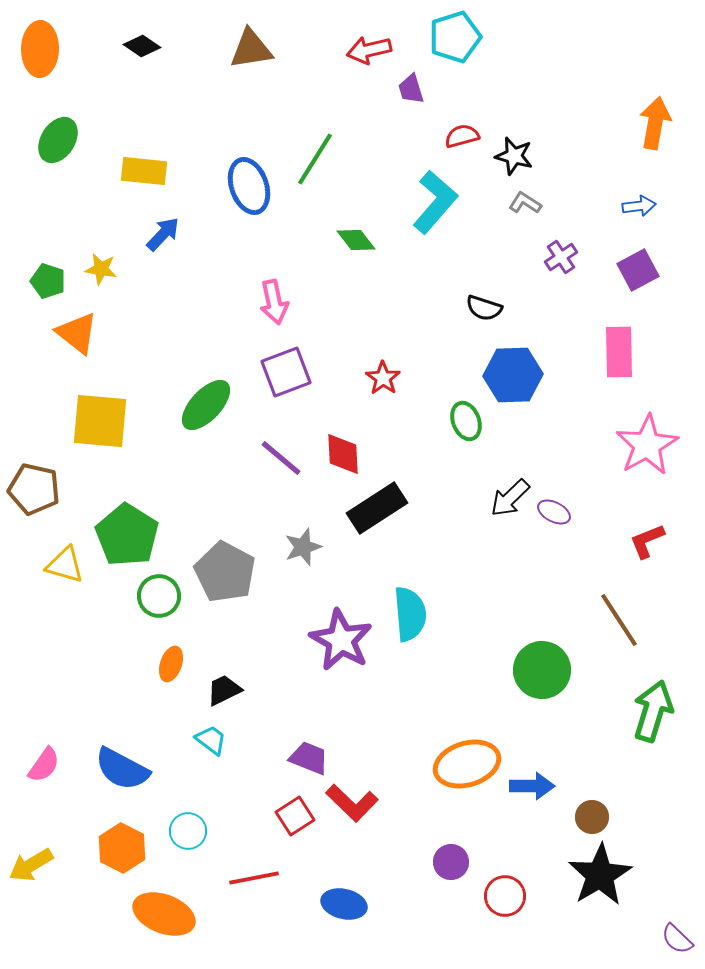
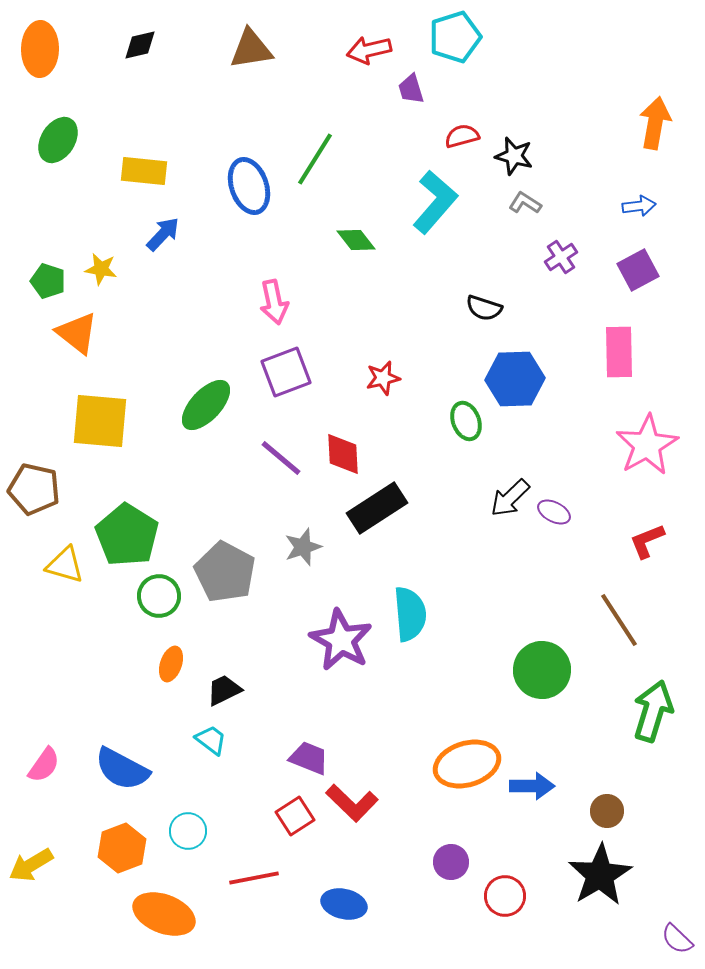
black diamond at (142, 46): moved 2 px left, 1 px up; rotated 48 degrees counterclockwise
blue hexagon at (513, 375): moved 2 px right, 4 px down
red star at (383, 378): rotated 24 degrees clockwise
brown circle at (592, 817): moved 15 px right, 6 px up
orange hexagon at (122, 848): rotated 12 degrees clockwise
